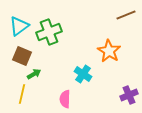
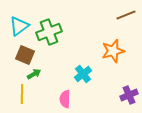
orange star: moved 4 px right; rotated 25 degrees clockwise
brown square: moved 3 px right, 1 px up
cyan cross: rotated 18 degrees clockwise
yellow line: rotated 12 degrees counterclockwise
